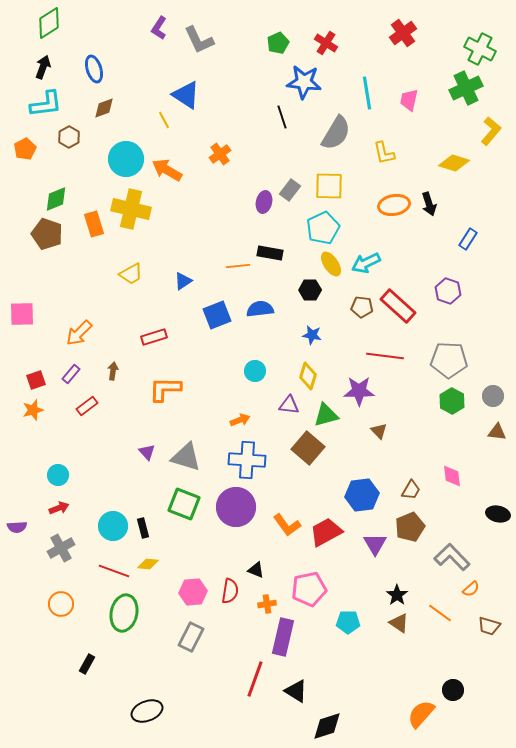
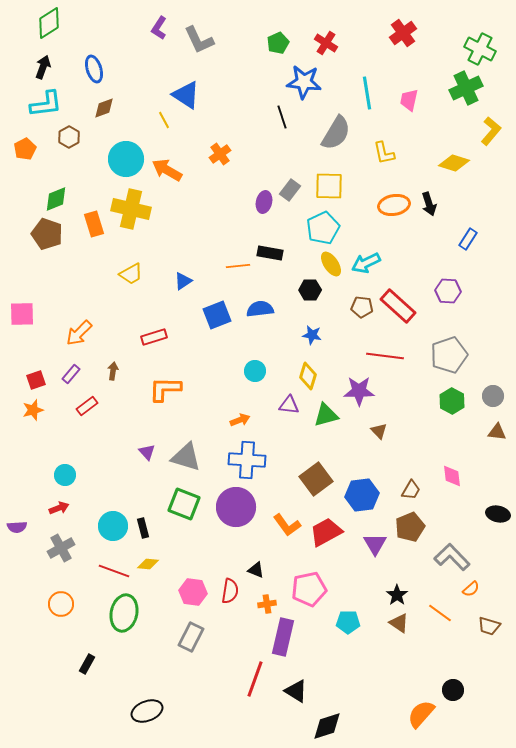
purple hexagon at (448, 291): rotated 15 degrees counterclockwise
gray pentagon at (449, 360): moved 5 px up; rotated 21 degrees counterclockwise
brown square at (308, 448): moved 8 px right, 31 px down; rotated 12 degrees clockwise
cyan circle at (58, 475): moved 7 px right
pink hexagon at (193, 592): rotated 12 degrees clockwise
